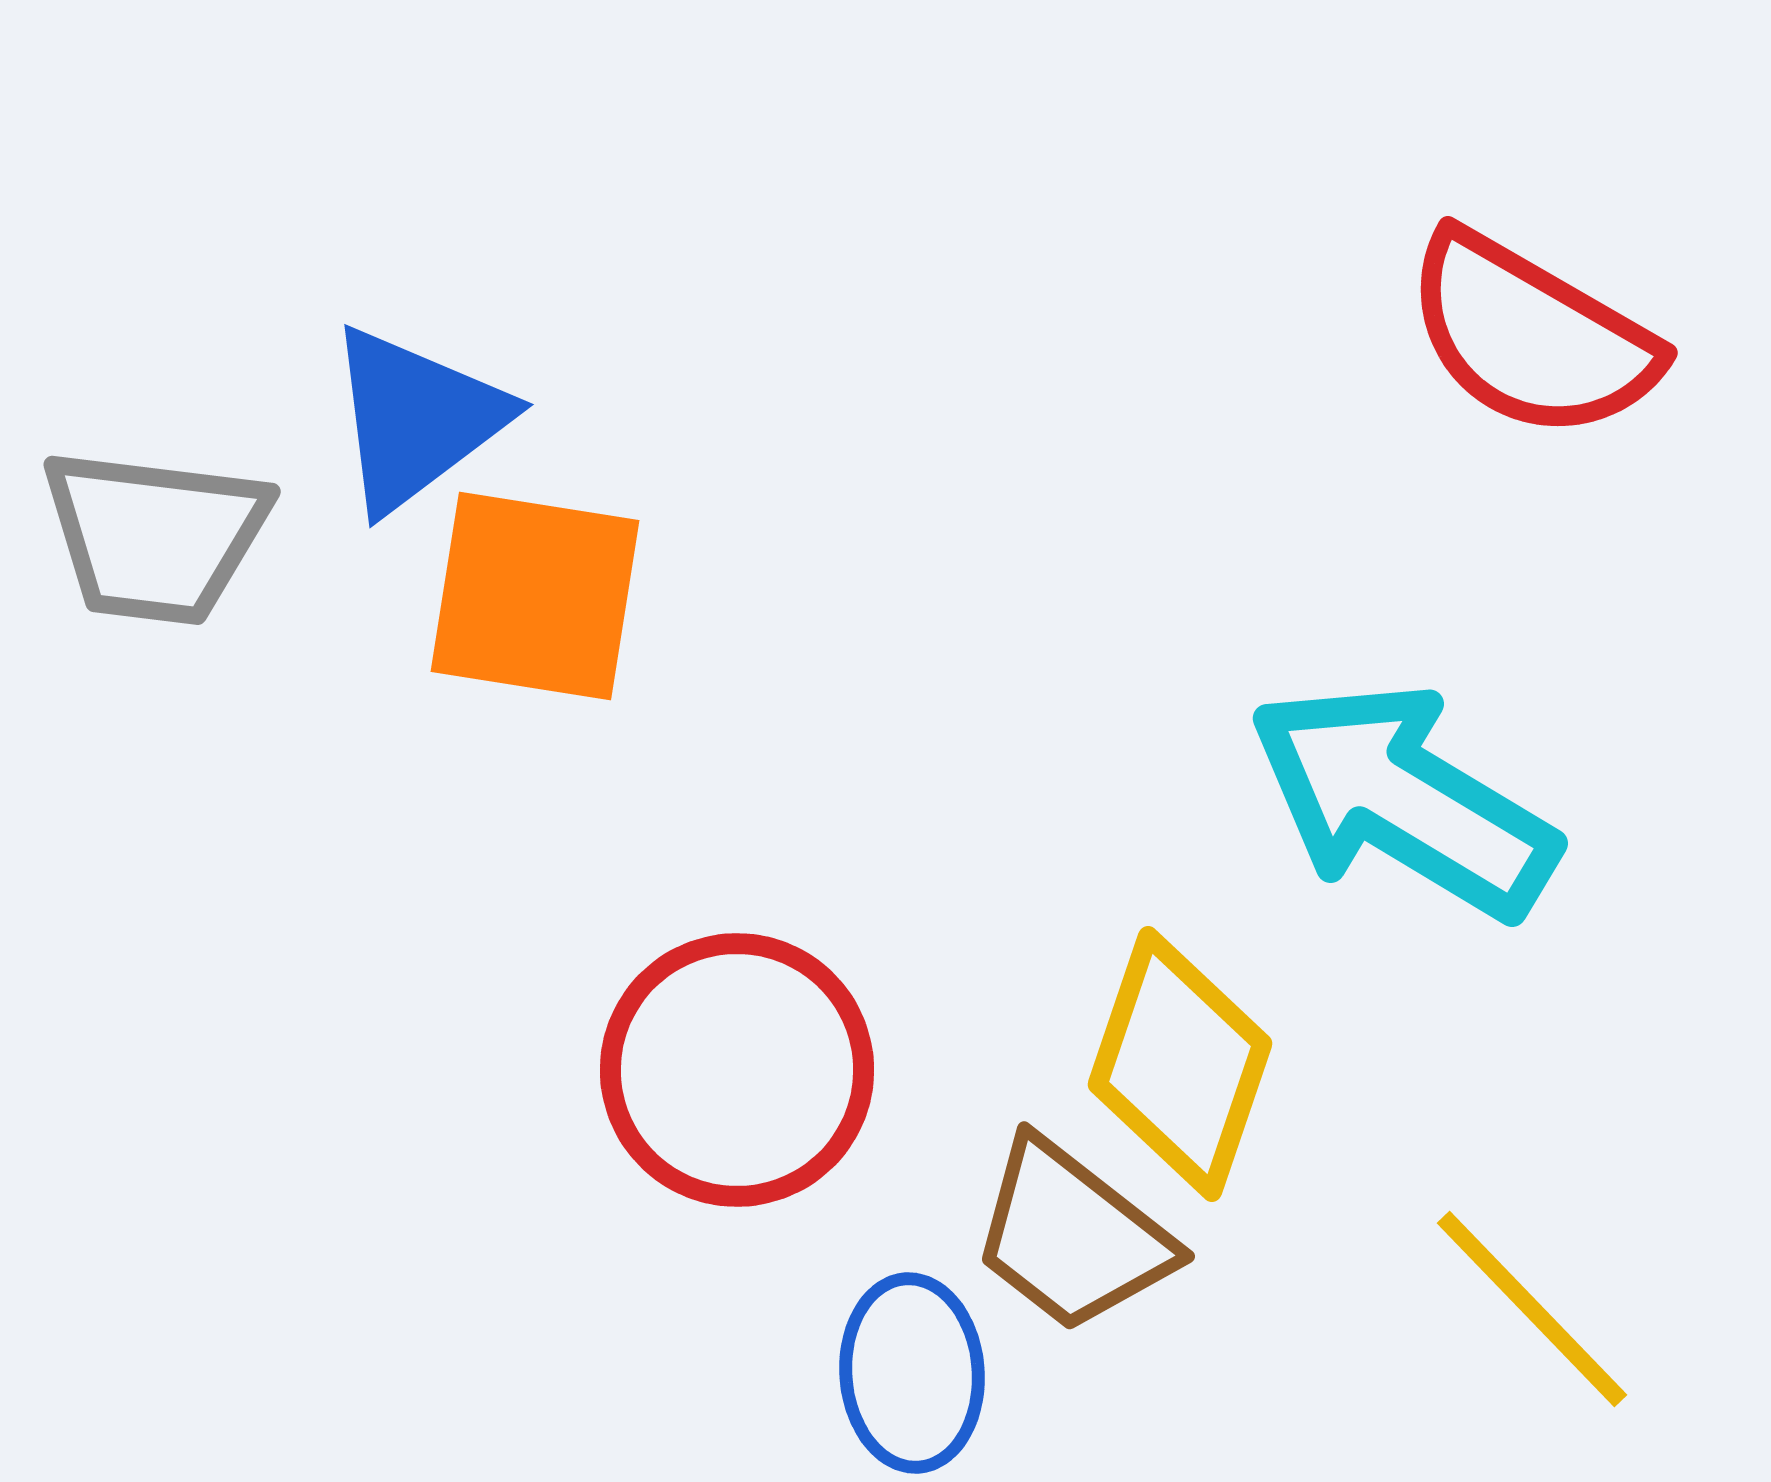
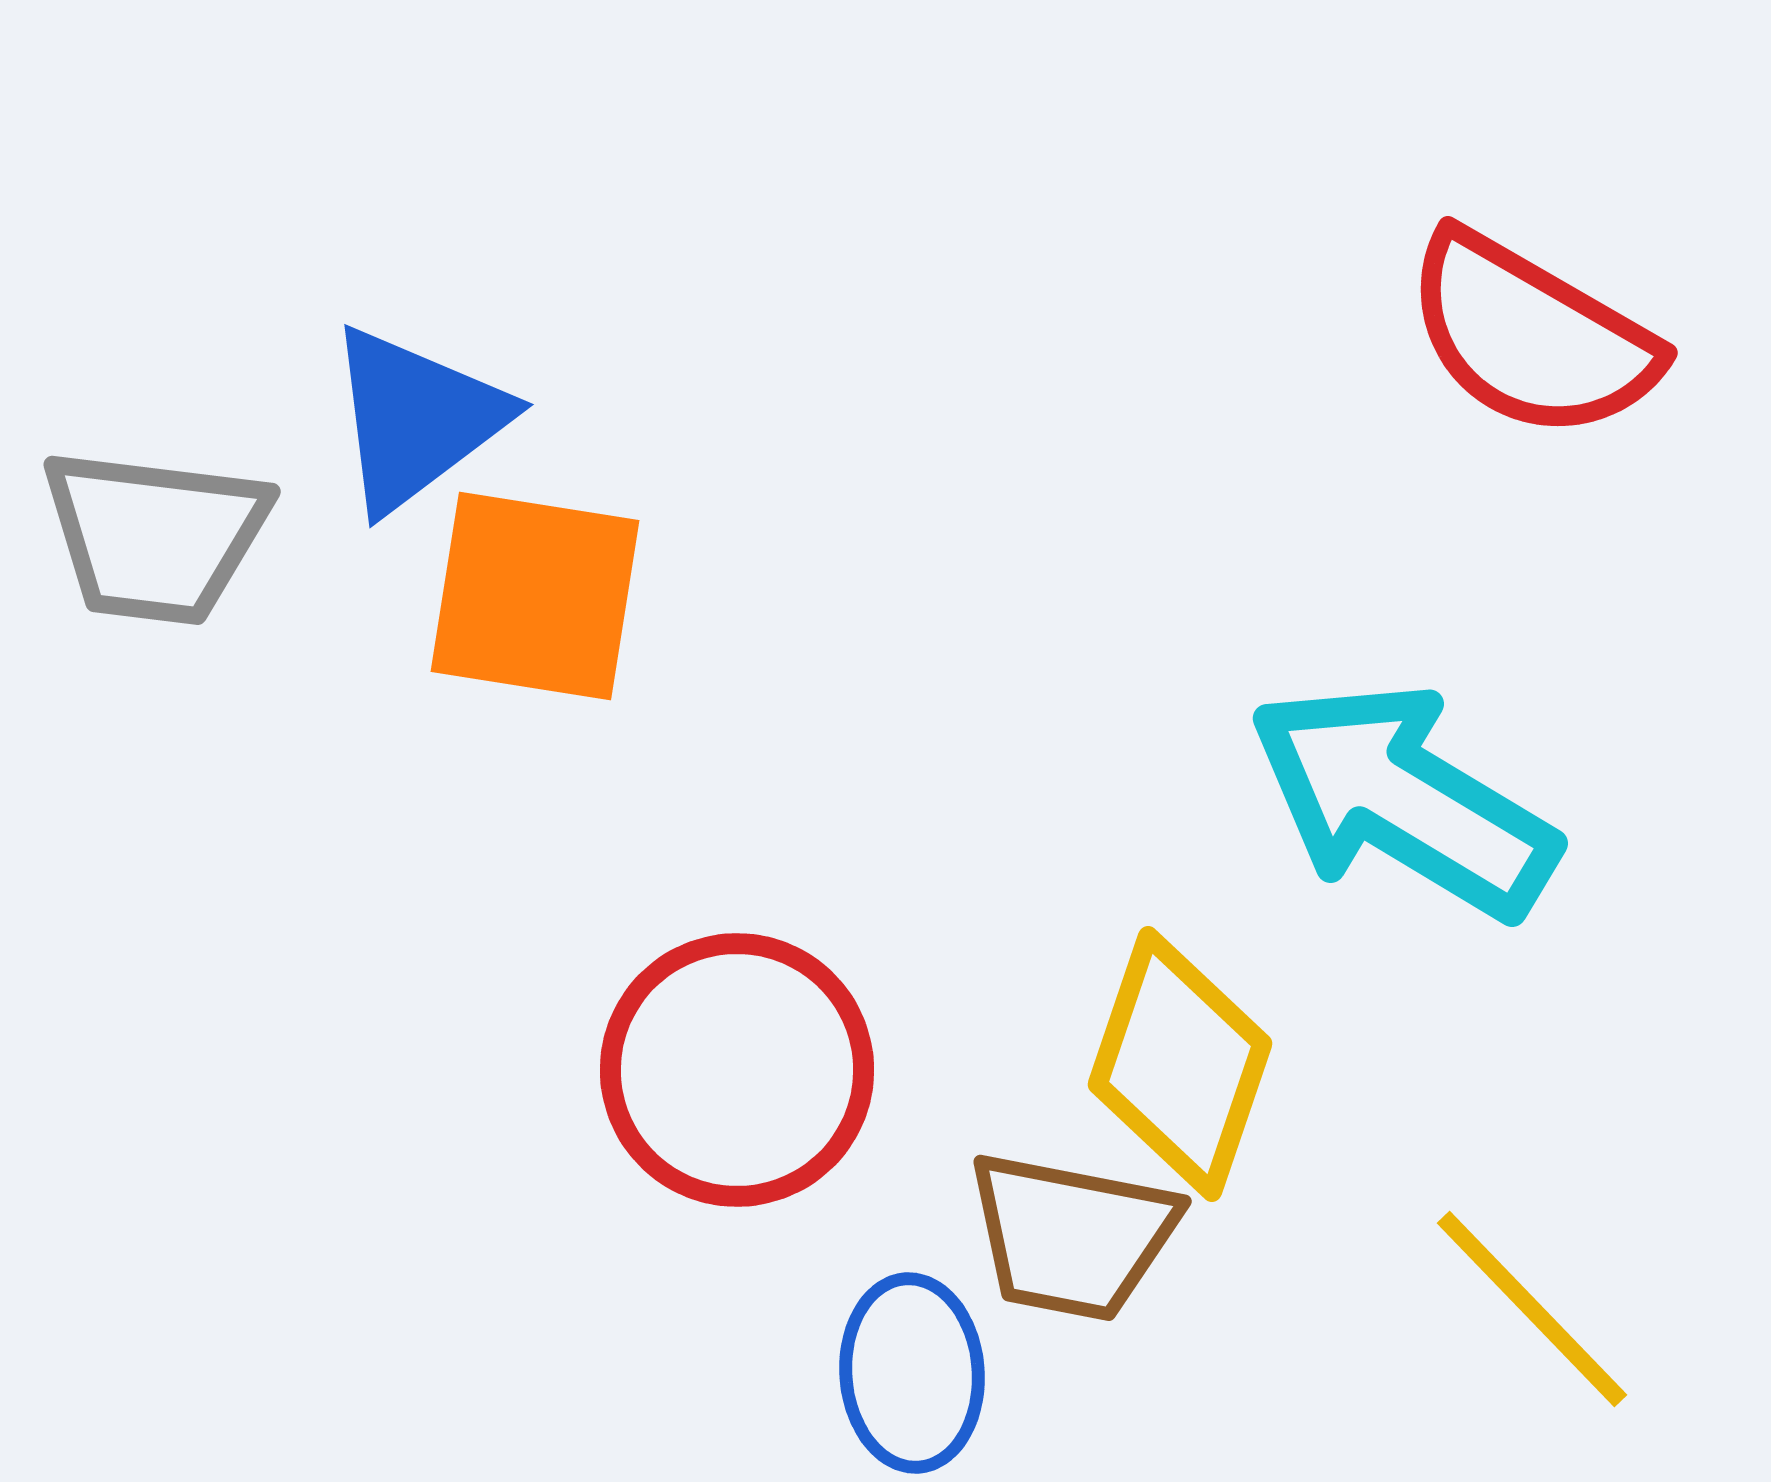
brown trapezoid: rotated 27 degrees counterclockwise
